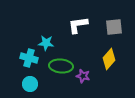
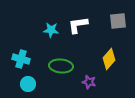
gray square: moved 4 px right, 6 px up
cyan star: moved 5 px right, 13 px up
cyan cross: moved 8 px left, 1 px down
purple star: moved 6 px right, 6 px down
cyan circle: moved 2 px left
